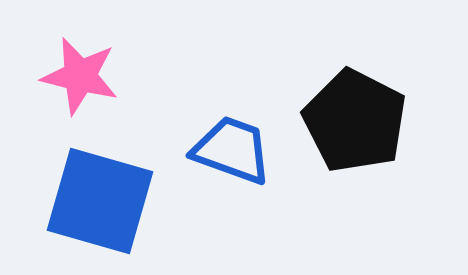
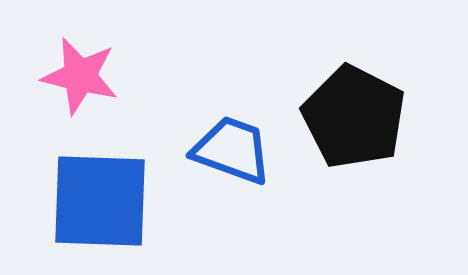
black pentagon: moved 1 px left, 4 px up
blue square: rotated 14 degrees counterclockwise
